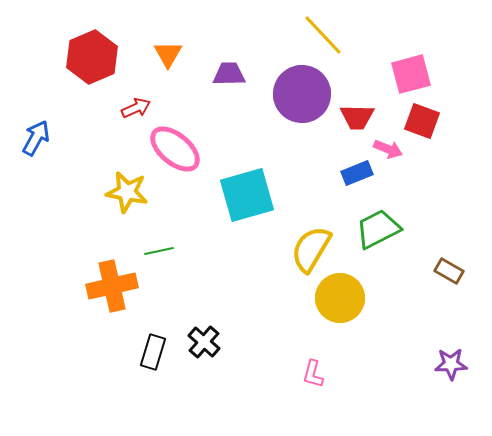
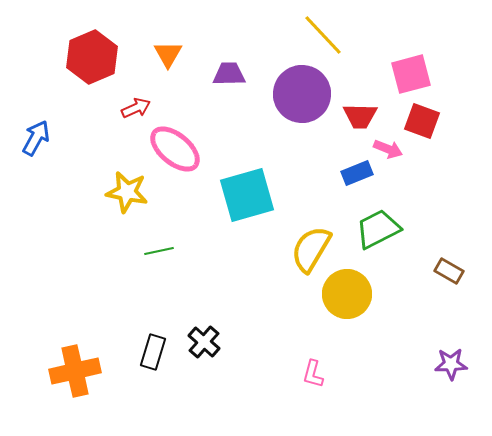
red trapezoid: moved 3 px right, 1 px up
orange cross: moved 37 px left, 85 px down
yellow circle: moved 7 px right, 4 px up
